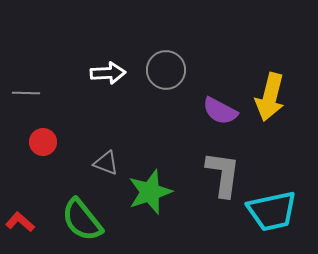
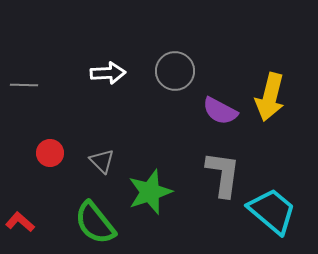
gray circle: moved 9 px right, 1 px down
gray line: moved 2 px left, 8 px up
red circle: moved 7 px right, 11 px down
gray triangle: moved 4 px left, 2 px up; rotated 24 degrees clockwise
cyan trapezoid: rotated 128 degrees counterclockwise
green semicircle: moved 13 px right, 3 px down
